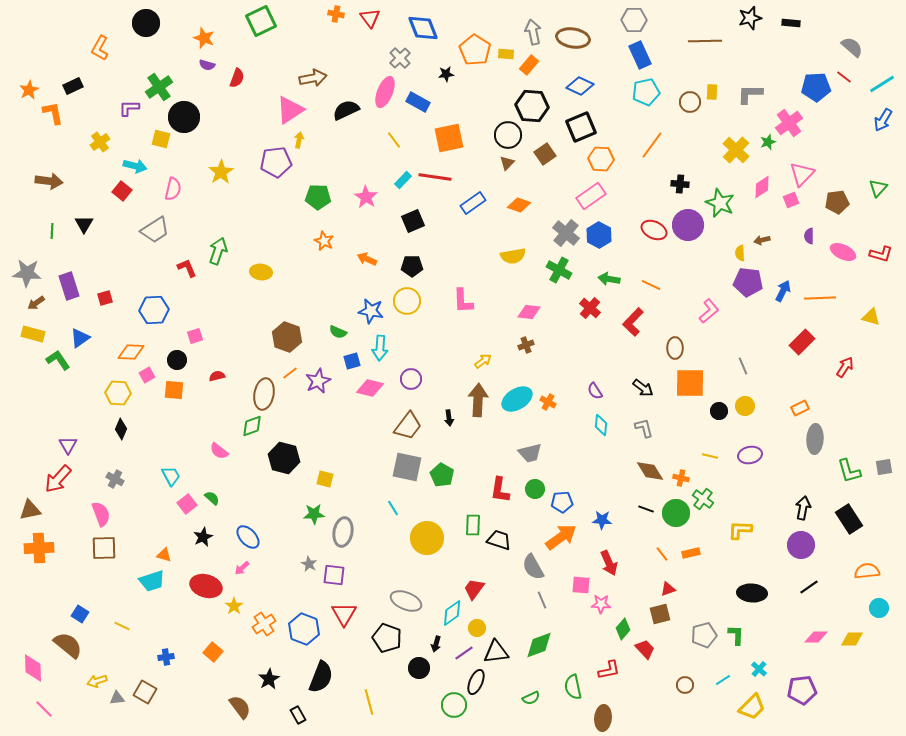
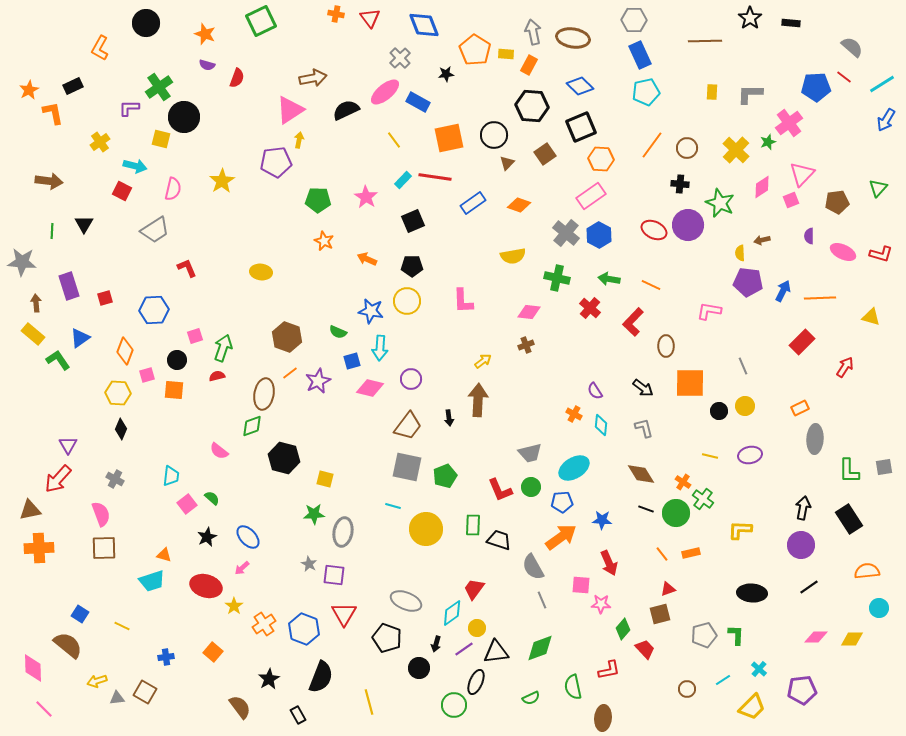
black star at (750, 18): rotated 20 degrees counterclockwise
blue diamond at (423, 28): moved 1 px right, 3 px up
orange star at (204, 38): moved 1 px right, 4 px up
orange rectangle at (529, 65): rotated 12 degrees counterclockwise
blue diamond at (580, 86): rotated 20 degrees clockwise
pink ellipse at (385, 92): rotated 28 degrees clockwise
brown circle at (690, 102): moved 3 px left, 46 px down
blue arrow at (883, 120): moved 3 px right
black circle at (508, 135): moved 14 px left
yellow star at (221, 172): moved 1 px right, 9 px down
red square at (122, 191): rotated 12 degrees counterclockwise
green pentagon at (318, 197): moved 3 px down
green arrow at (218, 251): moved 5 px right, 97 px down
green cross at (559, 270): moved 2 px left, 8 px down; rotated 15 degrees counterclockwise
gray star at (27, 273): moved 5 px left, 11 px up
brown arrow at (36, 303): rotated 120 degrees clockwise
pink L-shape at (709, 311): rotated 130 degrees counterclockwise
yellow rectangle at (33, 334): rotated 25 degrees clockwise
brown ellipse at (675, 348): moved 9 px left, 2 px up
orange diamond at (131, 352): moved 6 px left, 1 px up; rotated 72 degrees counterclockwise
pink square at (147, 375): rotated 14 degrees clockwise
cyan ellipse at (517, 399): moved 57 px right, 69 px down
orange cross at (548, 402): moved 26 px right, 12 px down
brown diamond at (650, 471): moved 9 px left, 3 px down
green L-shape at (849, 471): rotated 16 degrees clockwise
green pentagon at (442, 475): moved 3 px right, 1 px down; rotated 20 degrees clockwise
cyan trapezoid at (171, 476): rotated 35 degrees clockwise
orange cross at (681, 478): moved 2 px right, 4 px down; rotated 21 degrees clockwise
green circle at (535, 489): moved 4 px left, 2 px up
red L-shape at (500, 490): rotated 32 degrees counterclockwise
cyan line at (393, 508): moved 2 px up; rotated 42 degrees counterclockwise
black star at (203, 537): moved 4 px right
yellow circle at (427, 538): moved 1 px left, 9 px up
green diamond at (539, 645): moved 1 px right, 3 px down
purple line at (464, 653): moved 4 px up
brown circle at (685, 685): moved 2 px right, 4 px down
